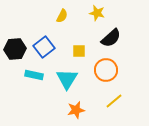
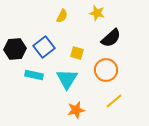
yellow square: moved 2 px left, 2 px down; rotated 16 degrees clockwise
